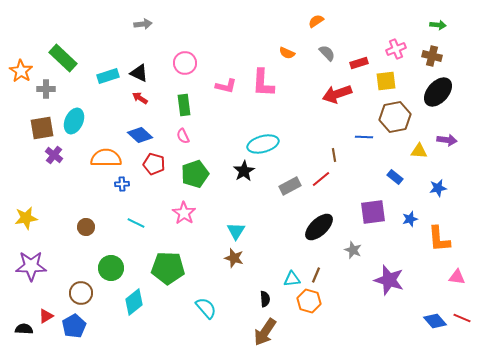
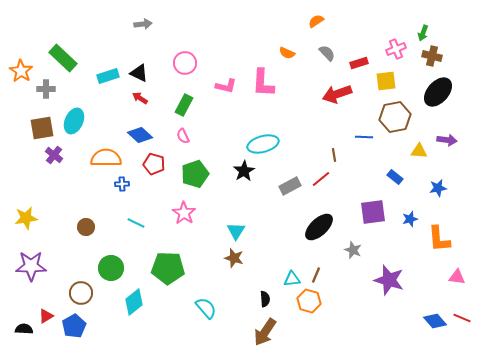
green arrow at (438, 25): moved 15 px left, 8 px down; rotated 105 degrees clockwise
green rectangle at (184, 105): rotated 35 degrees clockwise
